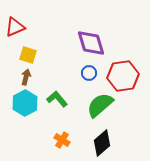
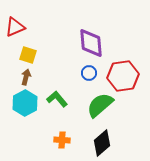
purple diamond: rotated 12 degrees clockwise
orange cross: rotated 28 degrees counterclockwise
